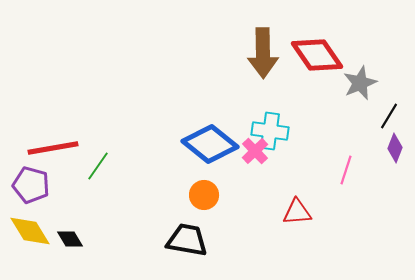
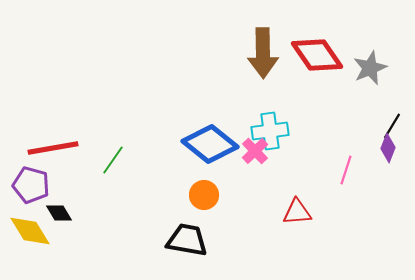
gray star: moved 10 px right, 15 px up
black line: moved 3 px right, 10 px down
cyan cross: rotated 15 degrees counterclockwise
purple diamond: moved 7 px left
green line: moved 15 px right, 6 px up
black diamond: moved 11 px left, 26 px up
